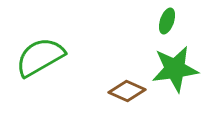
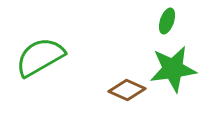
green star: moved 2 px left
brown diamond: moved 1 px up
